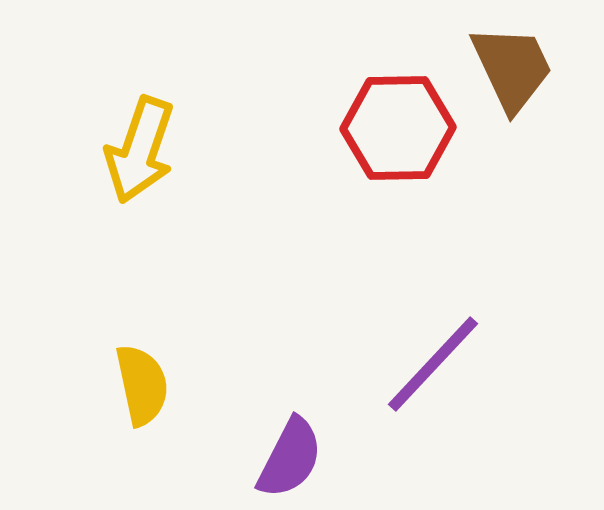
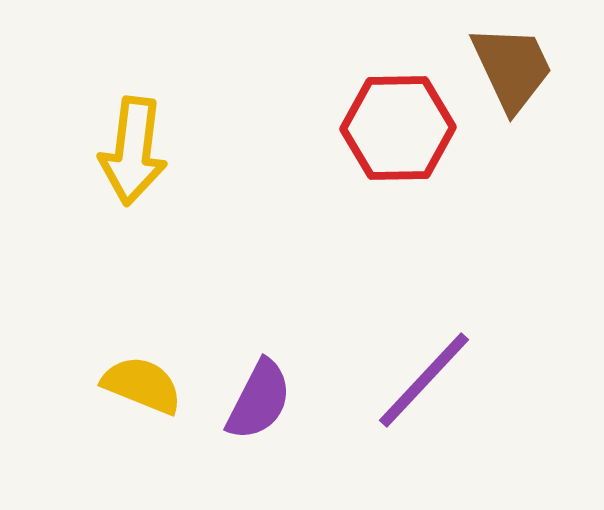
yellow arrow: moved 7 px left, 1 px down; rotated 12 degrees counterclockwise
purple line: moved 9 px left, 16 px down
yellow semicircle: rotated 56 degrees counterclockwise
purple semicircle: moved 31 px left, 58 px up
